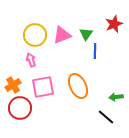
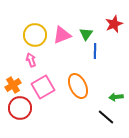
pink square: rotated 20 degrees counterclockwise
